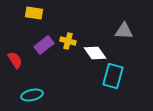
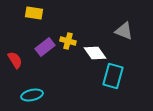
gray triangle: rotated 18 degrees clockwise
purple rectangle: moved 1 px right, 2 px down
